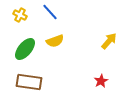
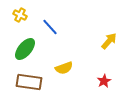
blue line: moved 15 px down
yellow semicircle: moved 9 px right, 27 px down
red star: moved 3 px right
